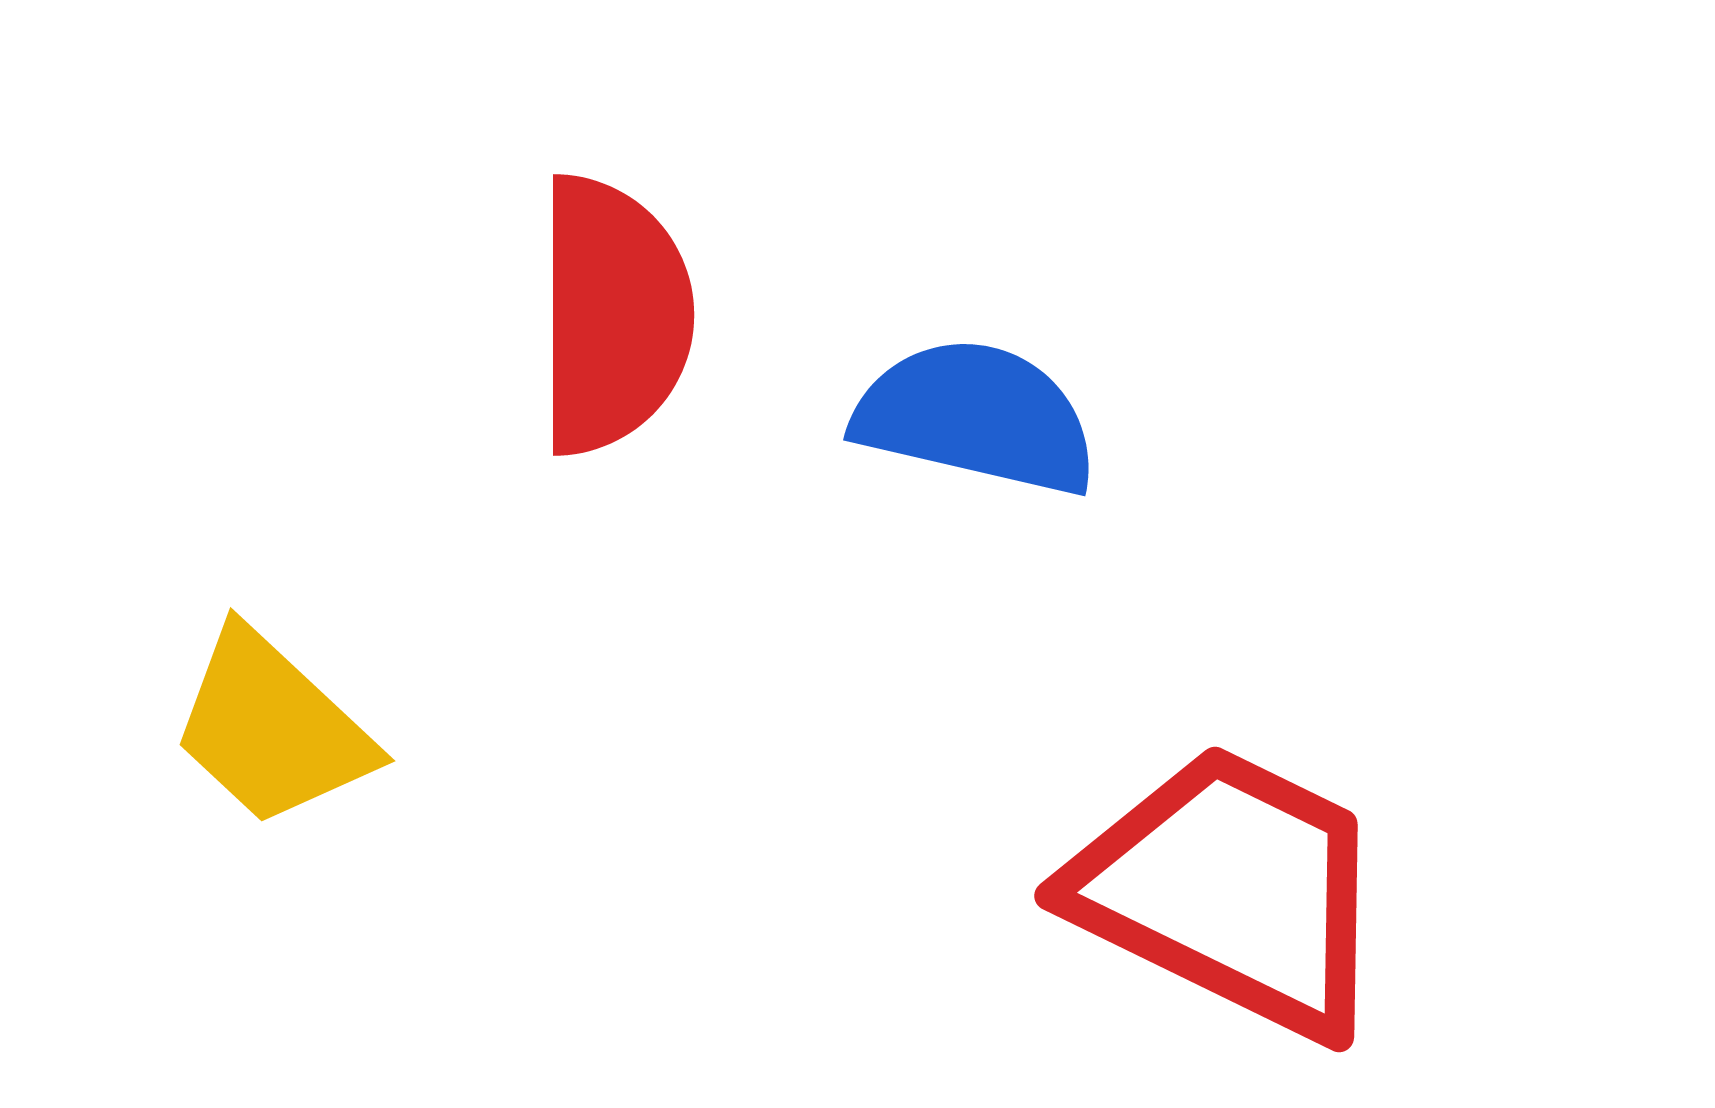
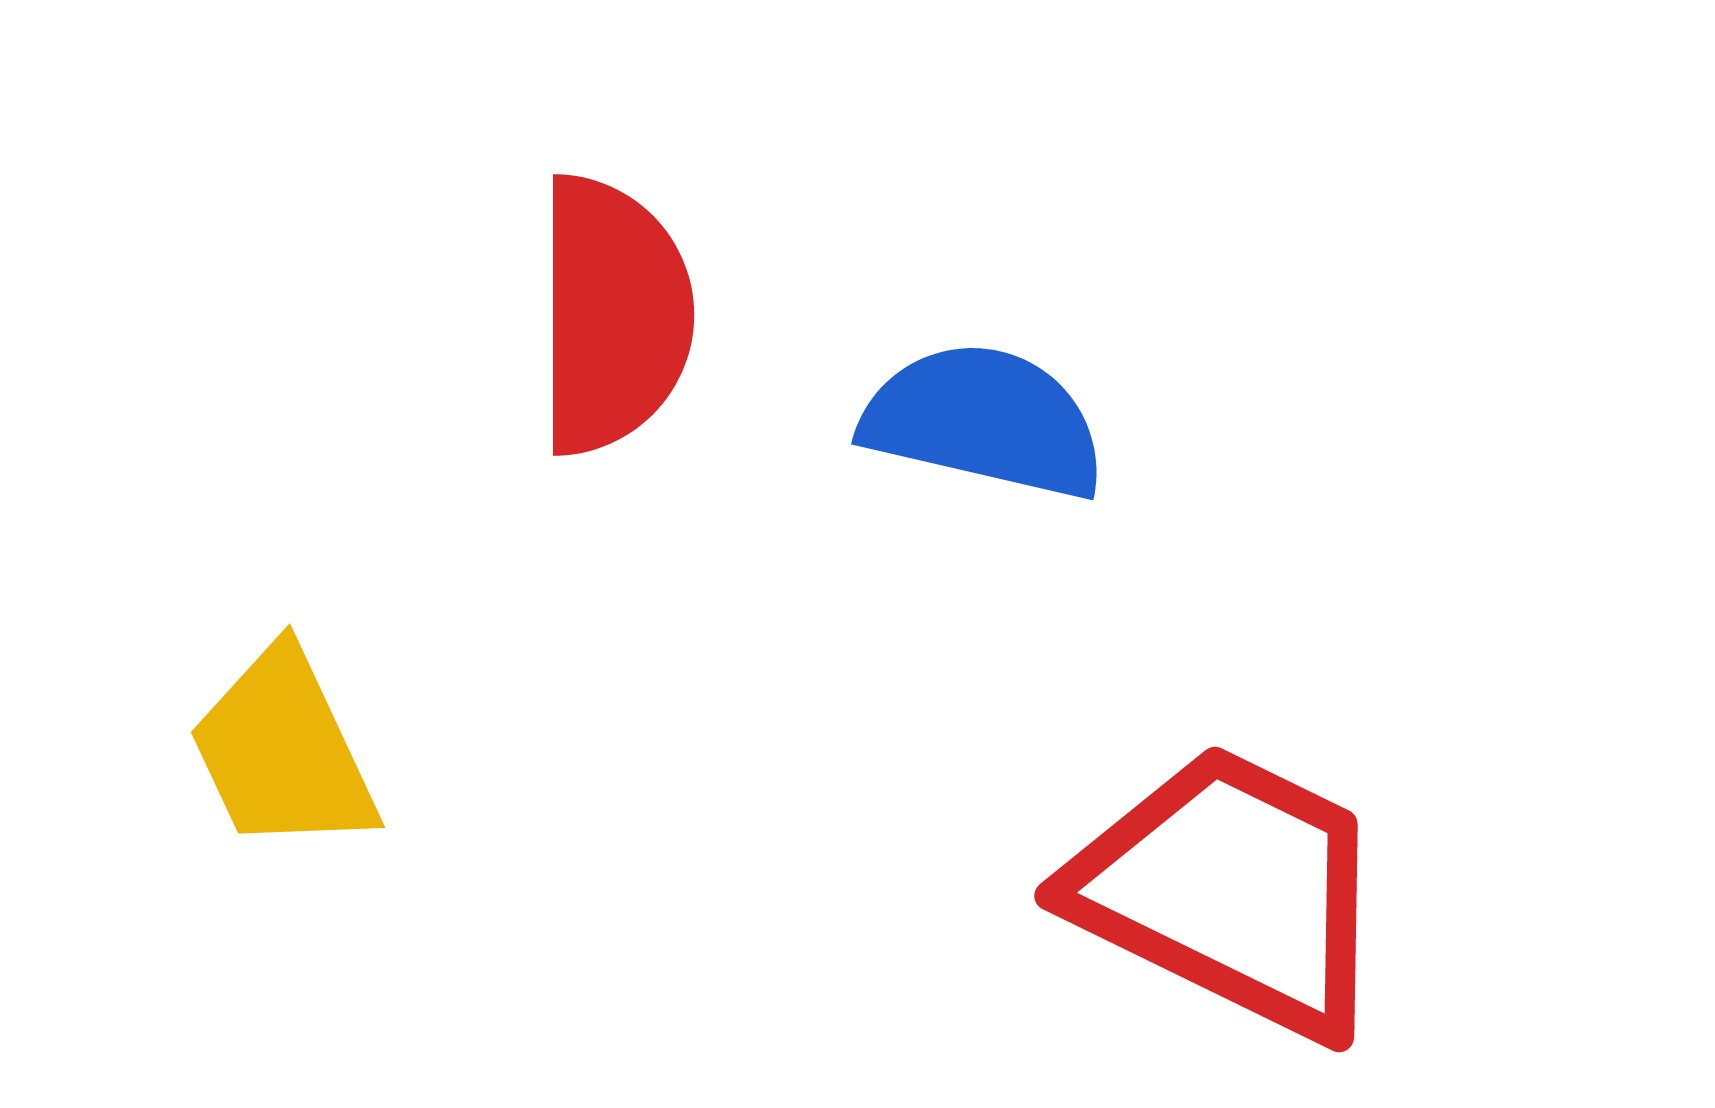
blue semicircle: moved 8 px right, 4 px down
yellow trapezoid: moved 11 px right, 23 px down; rotated 22 degrees clockwise
